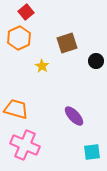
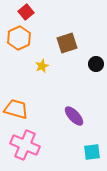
black circle: moved 3 px down
yellow star: rotated 16 degrees clockwise
